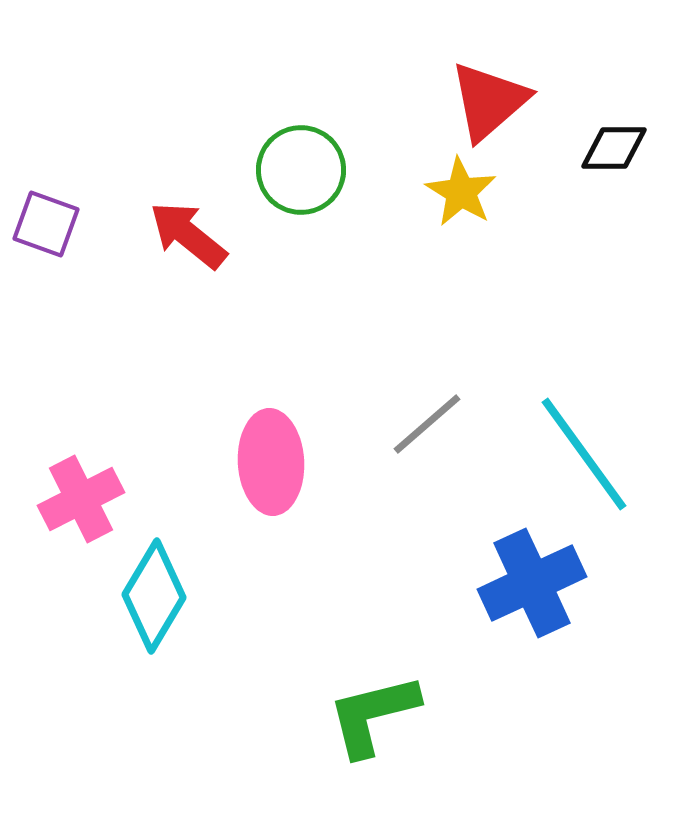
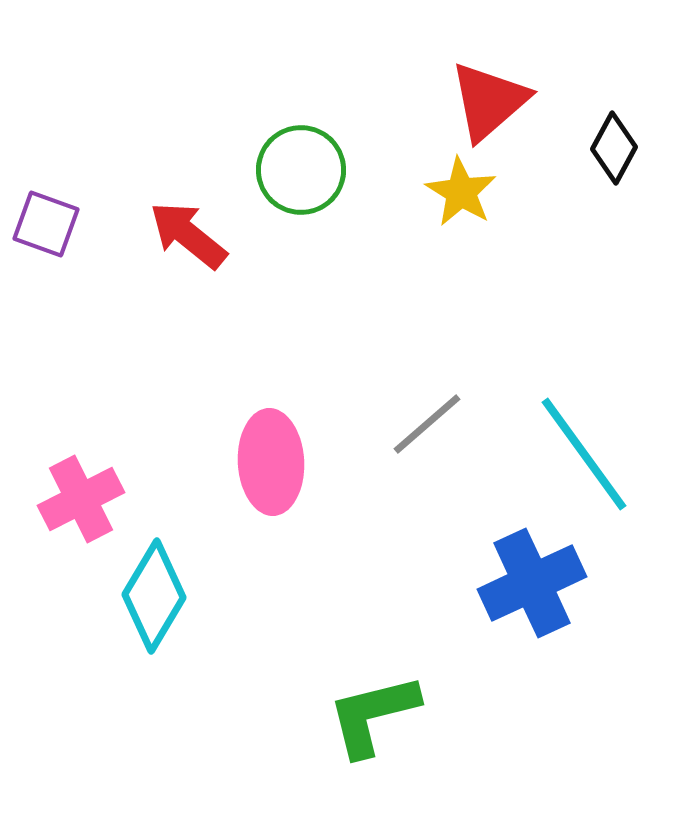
black diamond: rotated 62 degrees counterclockwise
